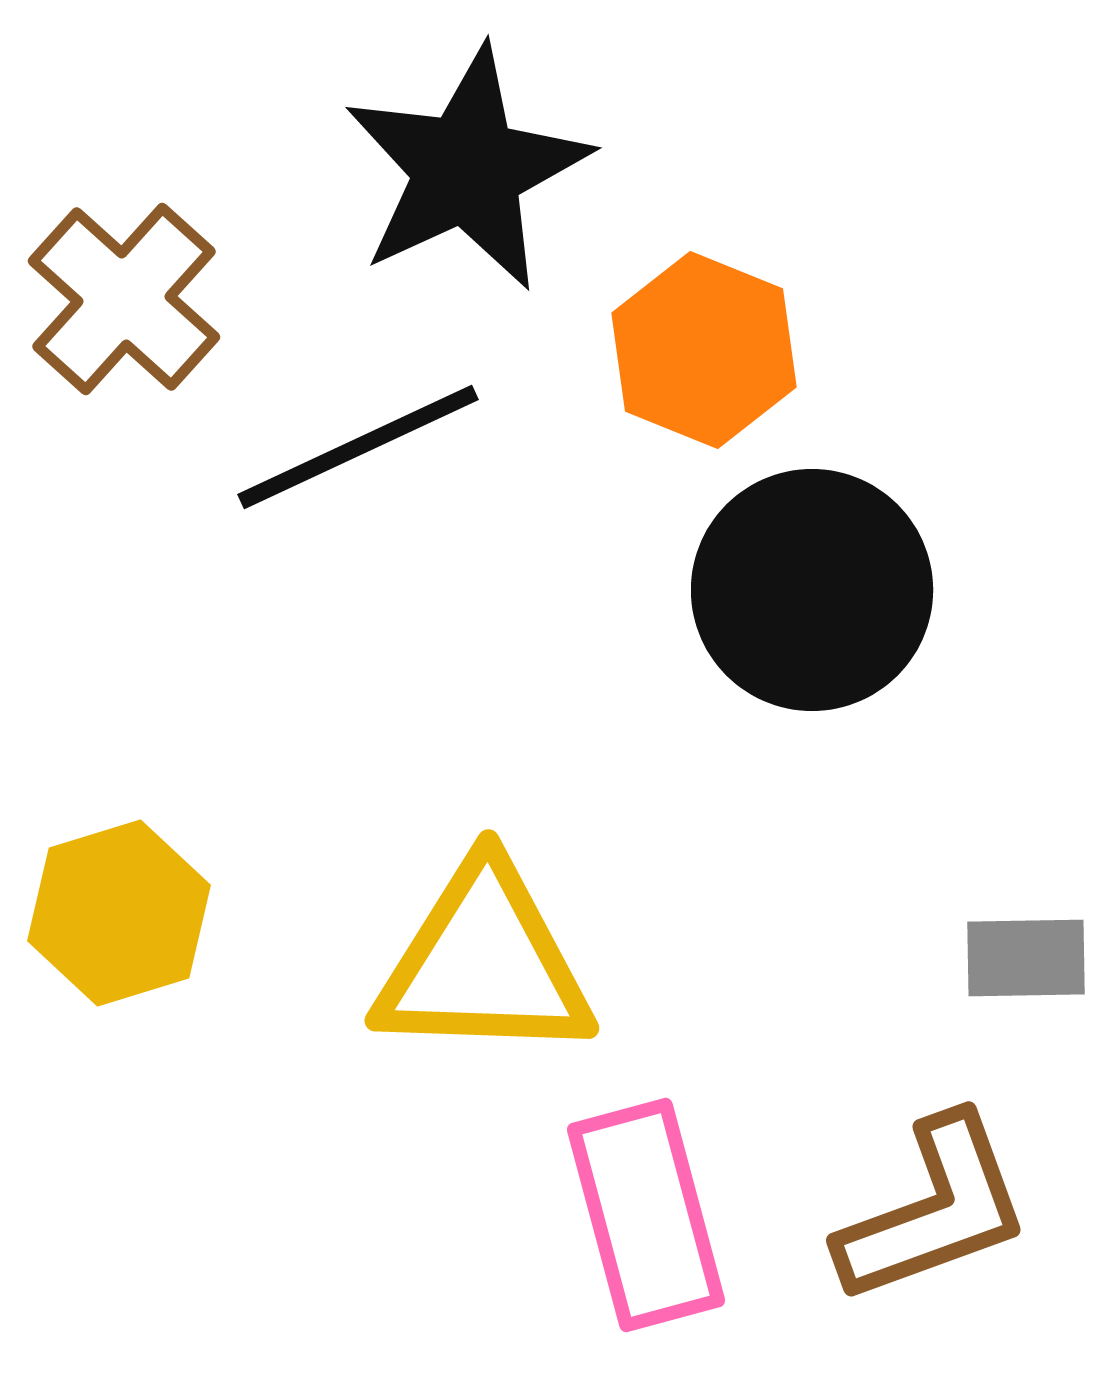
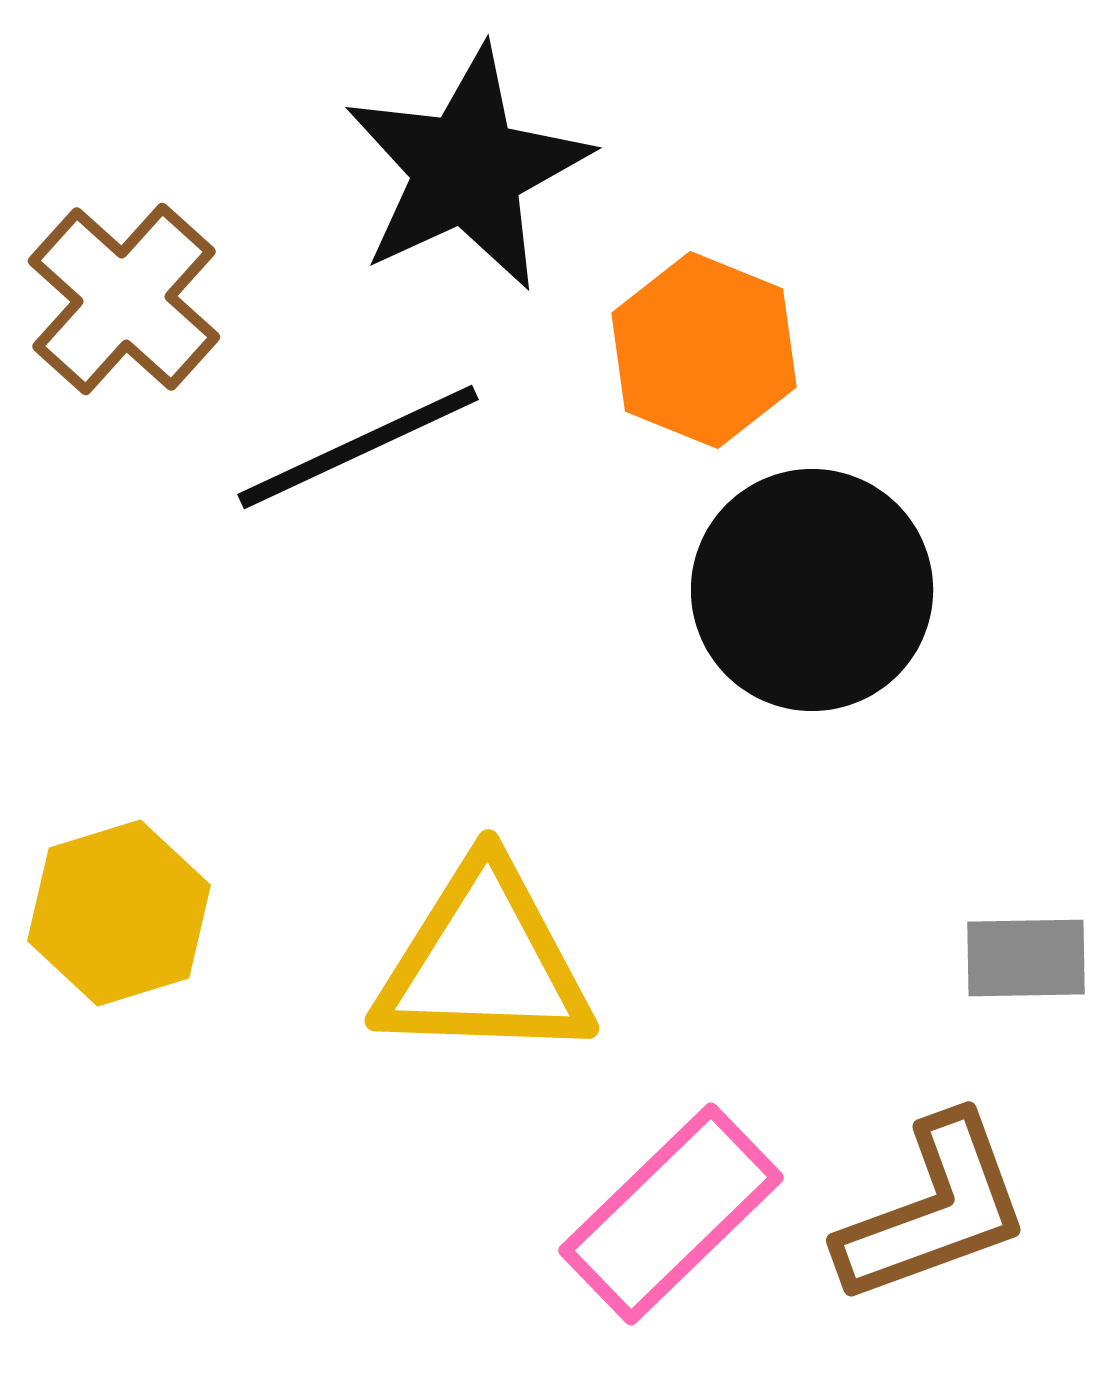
pink rectangle: moved 25 px right, 1 px up; rotated 61 degrees clockwise
